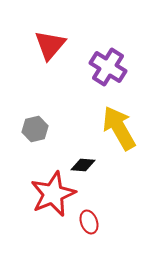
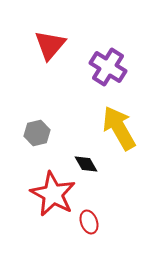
gray hexagon: moved 2 px right, 4 px down
black diamond: moved 3 px right, 1 px up; rotated 55 degrees clockwise
red star: rotated 21 degrees counterclockwise
